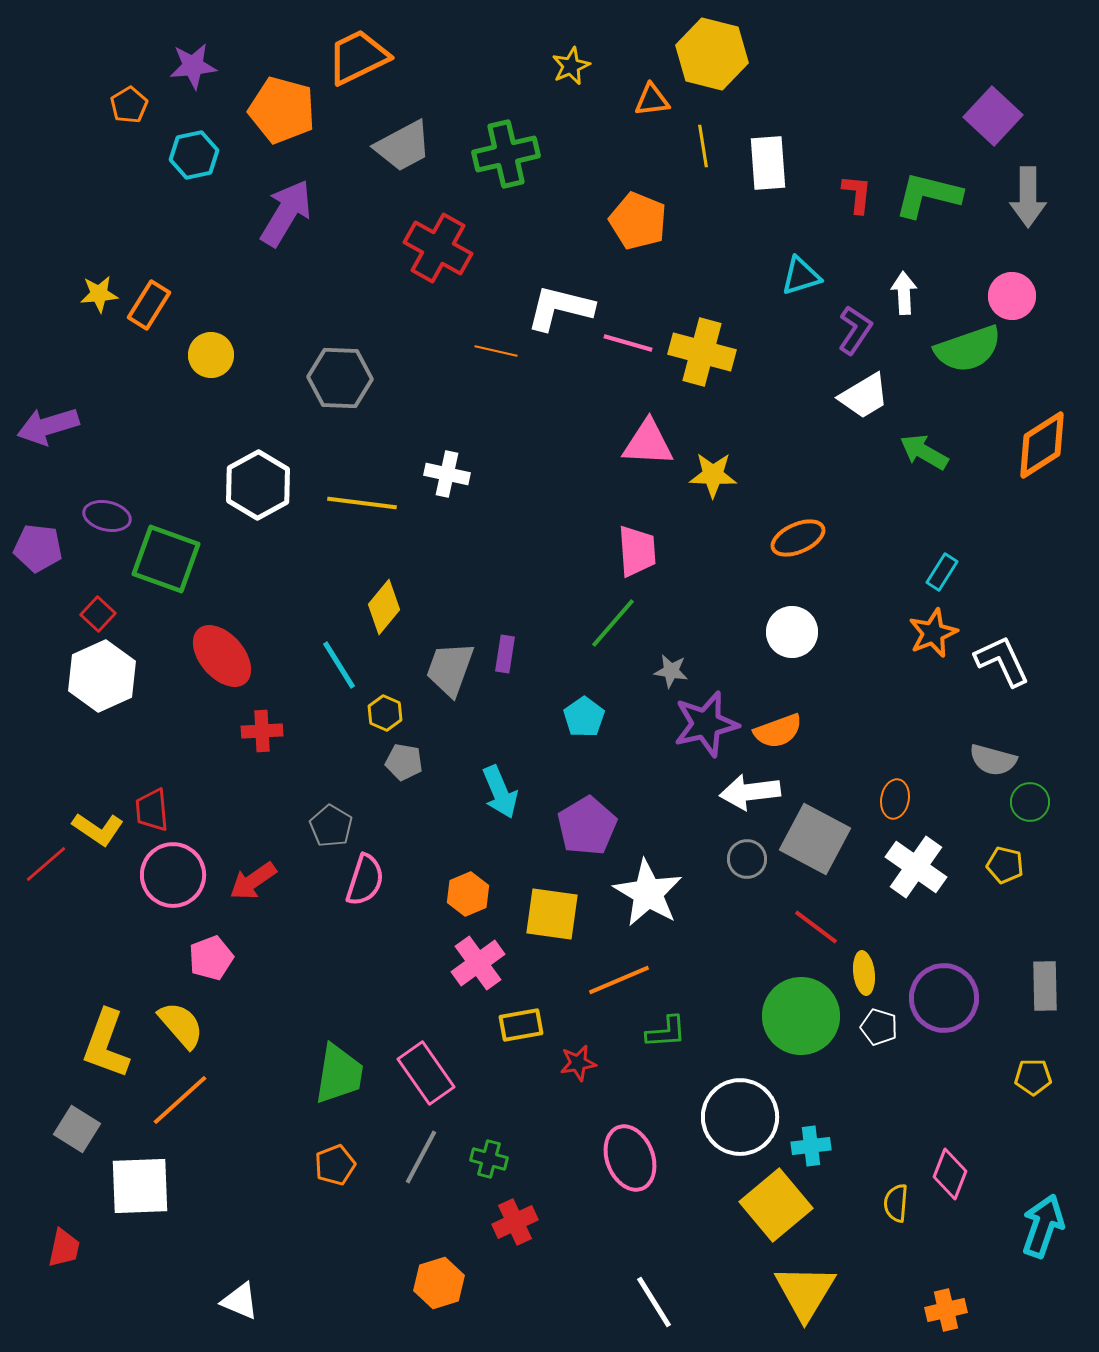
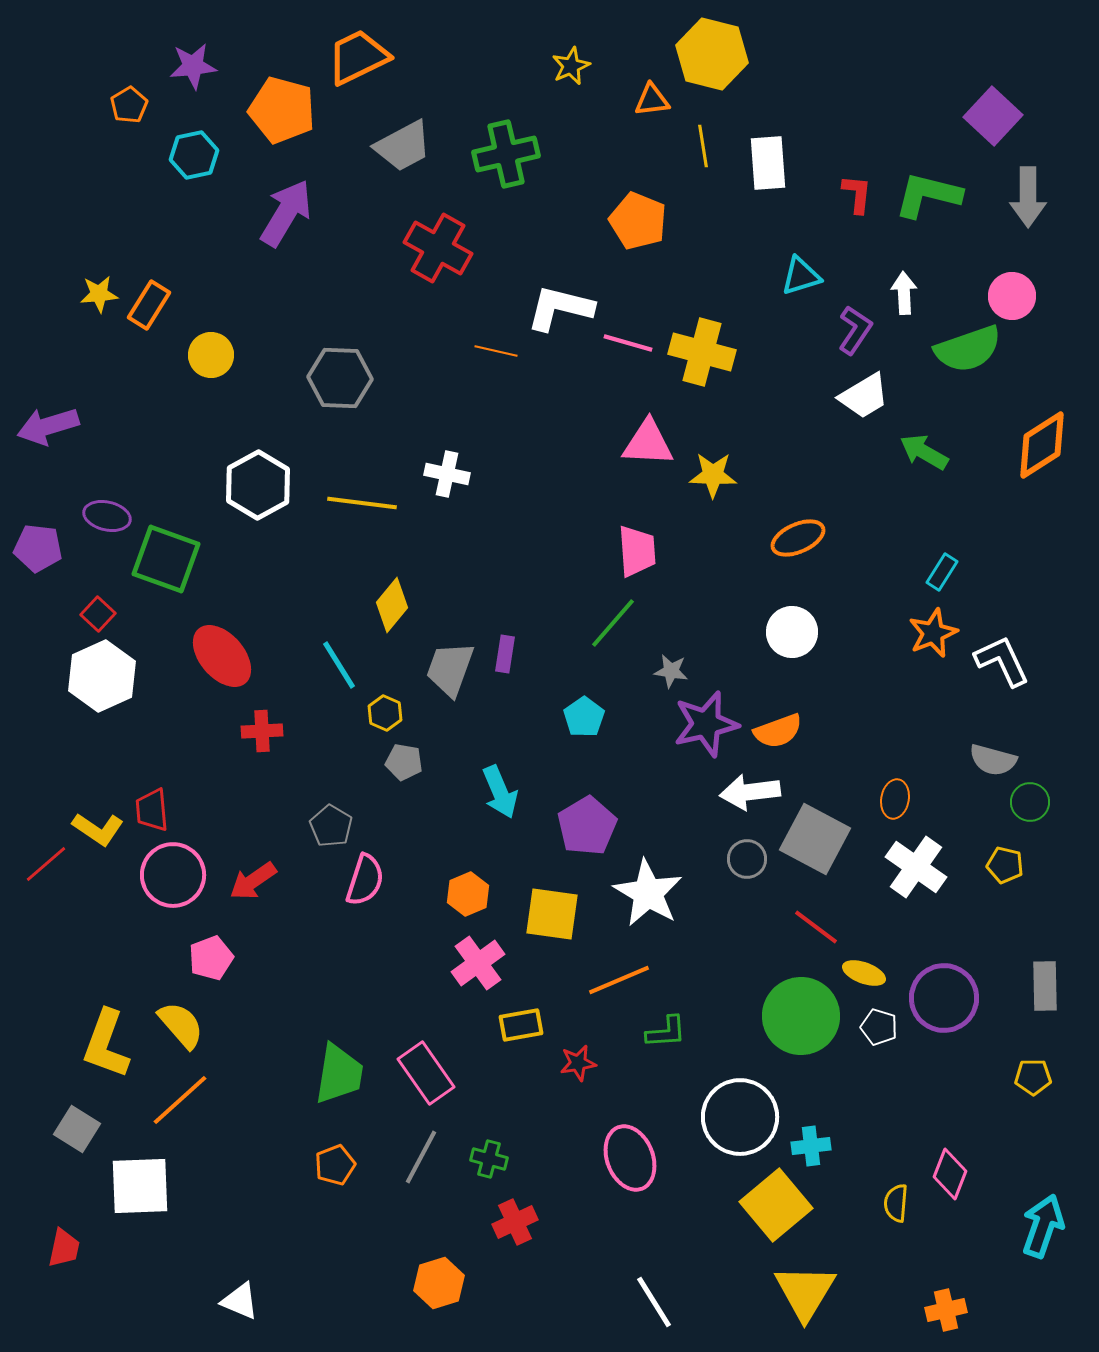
yellow diamond at (384, 607): moved 8 px right, 2 px up
yellow ellipse at (864, 973): rotated 63 degrees counterclockwise
